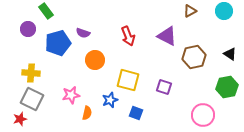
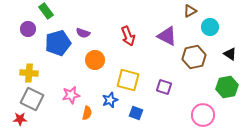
cyan circle: moved 14 px left, 16 px down
yellow cross: moved 2 px left
red star: rotated 16 degrees clockwise
